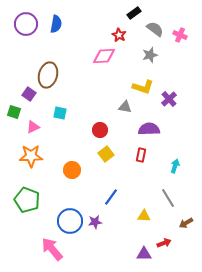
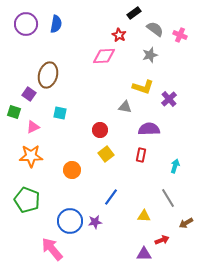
red arrow: moved 2 px left, 3 px up
